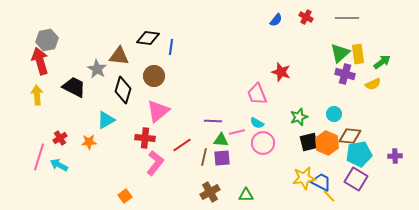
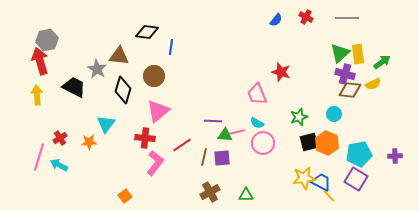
black diamond at (148, 38): moved 1 px left, 6 px up
cyan triangle at (106, 120): moved 4 px down; rotated 24 degrees counterclockwise
brown diamond at (350, 136): moved 46 px up
green triangle at (221, 140): moved 4 px right, 5 px up
